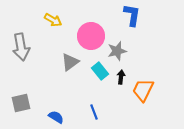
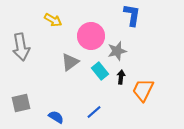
blue line: rotated 70 degrees clockwise
